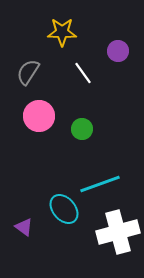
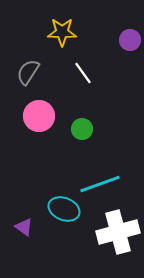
purple circle: moved 12 px right, 11 px up
cyan ellipse: rotated 28 degrees counterclockwise
